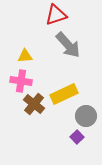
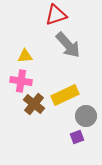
yellow rectangle: moved 1 px right, 1 px down
purple square: rotated 24 degrees clockwise
